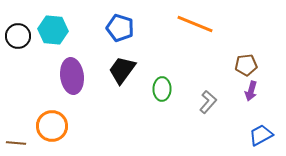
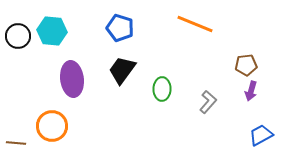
cyan hexagon: moved 1 px left, 1 px down
purple ellipse: moved 3 px down
